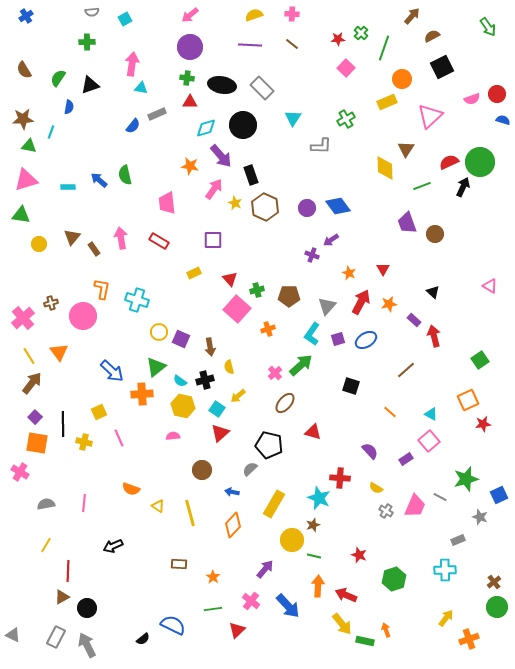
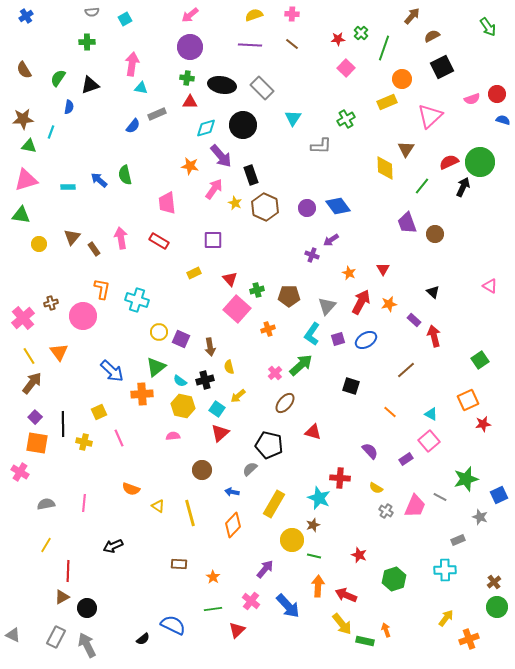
green line at (422, 186): rotated 30 degrees counterclockwise
